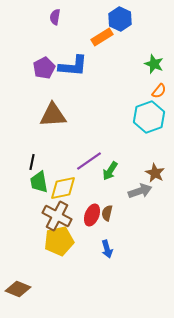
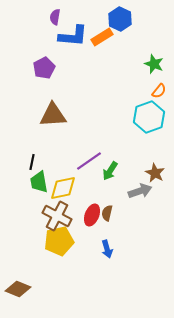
blue L-shape: moved 30 px up
